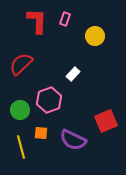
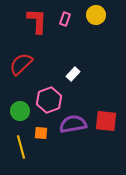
yellow circle: moved 1 px right, 21 px up
green circle: moved 1 px down
red square: rotated 30 degrees clockwise
purple semicircle: moved 16 px up; rotated 144 degrees clockwise
